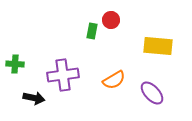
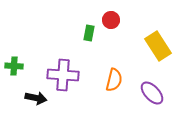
green rectangle: moved 3 px left, 2 px down
yellow rectangle: rotated 52 degrees clockwise
green cross: moved 1 px left, 2 px down
purple cross: rotated 12 degrees clockwise
orange semicircle: rotated 45 degrees counterclockwise
black arrow: moved 2 px right
